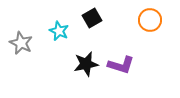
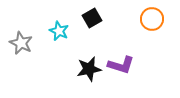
orange circle: moved 2 px right, 1 px up
black star: moved 3 px right, 5 px down
